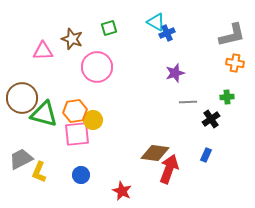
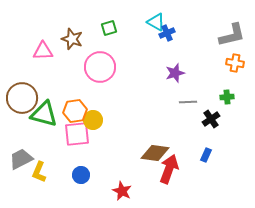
pink circle: moved 3 px right
